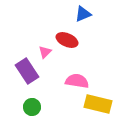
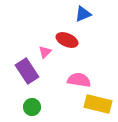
pink semicircle: moved 2 px right, 1 px up
